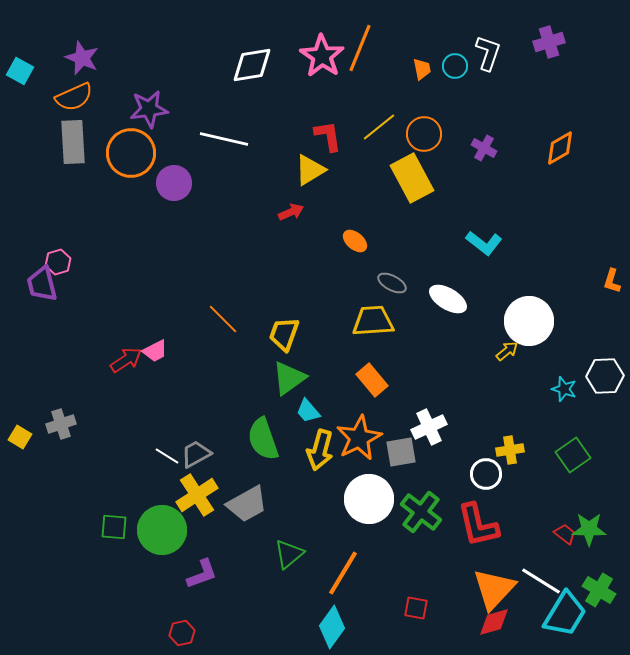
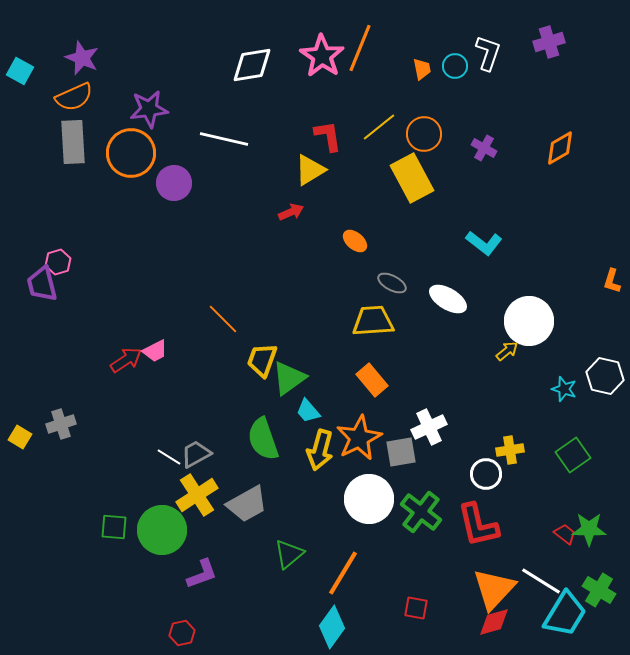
yellow trapezoid at (284, 334): moved 22 px left, 26 px down
white hexagon at (605, 376): rotated 15 degrees clockwise
white line at (167, 456): moved 2 px right, 1 px down
